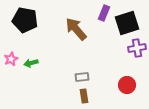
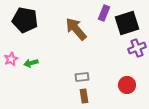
purple cross: rotated 12 degrees counterclockwise
